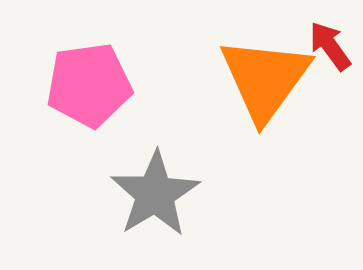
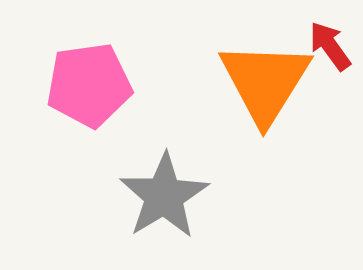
orange triangle: moved 3 px down; rotated 4 degrees counterclockwise
gray star: moved 9 px right, 2 px down
